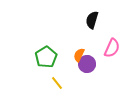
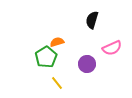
pink semicircle: rotated 42 degrees clockwise
orange semicircle: moved 22 px left, 13 px up; rotated 48 degrees clockwise
